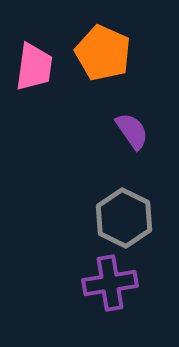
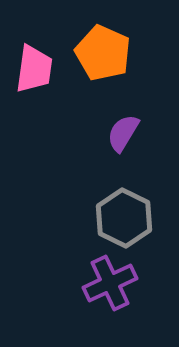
pink trapezoid: moved 2 px down
purple semicircle: moved 9 px left, 2 px down; rotated 114 degrees counterclockwise
purple cross: rotated 16 degrees counterclockwise
